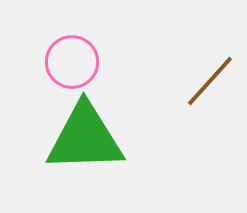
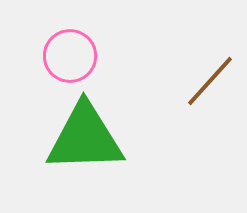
pink circle: moved 2 px left, 6 px up
